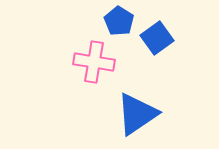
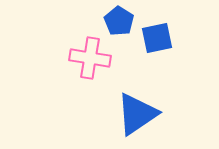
blue square: rotated 24 degrees clockwise
pink cross: moved 4 px left, 4 px up
